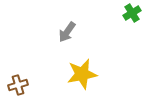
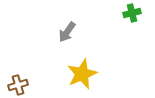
green cross: rotated 18 degrees clockwise
yellow star: rotated 12 degrees counterclockwise
